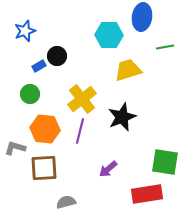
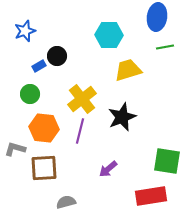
blue ellipse: moved 15 px right
orange hexagon: moved 1 px left, 1 px up
gray L-shape: moved 1 px down
green square: moved 2 px right, 1 px up
red rectangle: moved 4 px right, 2 px down
